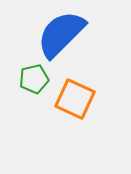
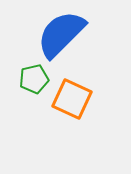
orange square: moved 3 px left
